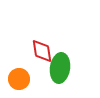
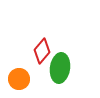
red diamond: rotated 50 degrees clockwise
